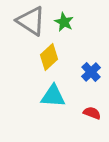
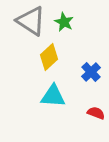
red semicircle: moved 4 px right
